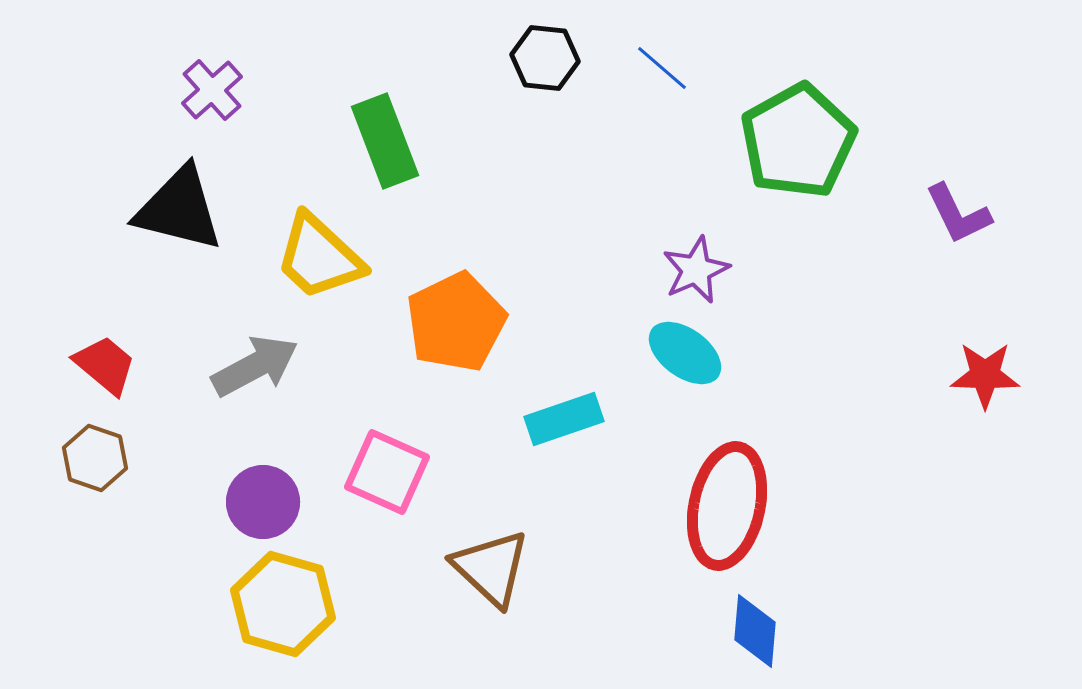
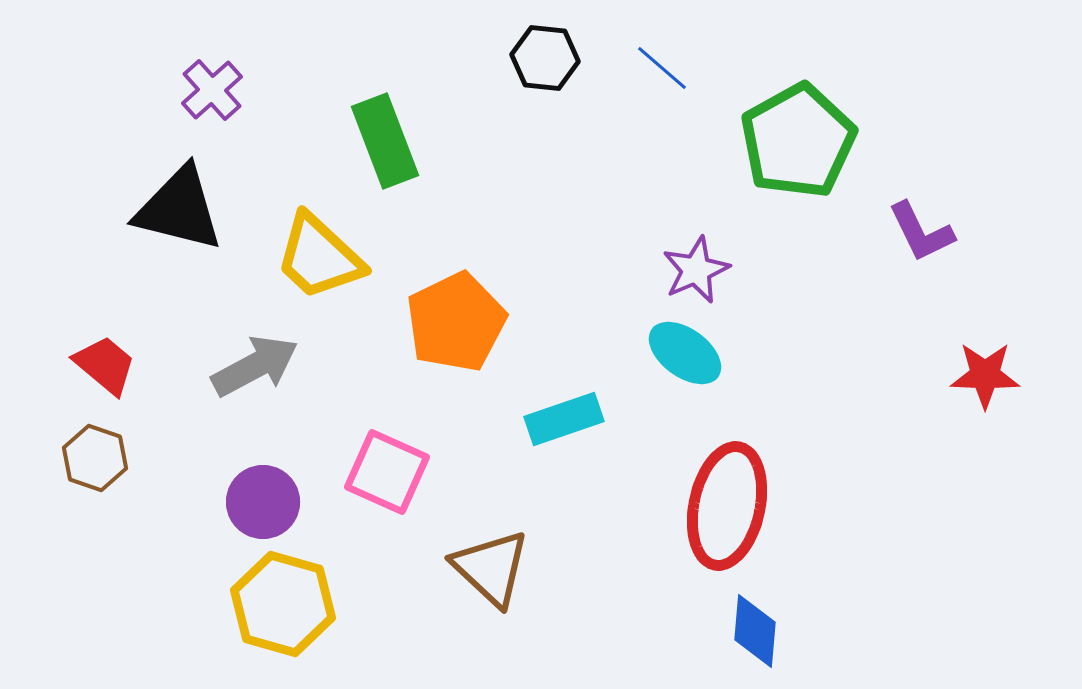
purple L-shape: moved 37 px left, 18 px down
